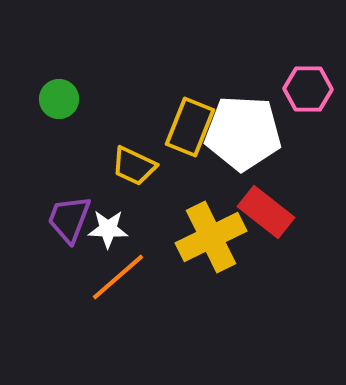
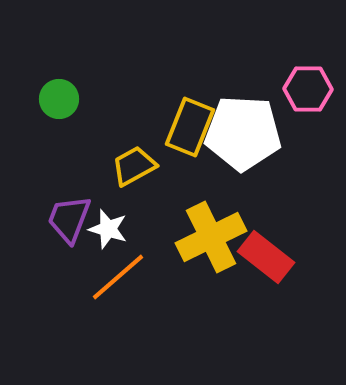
yellow trapezoid: rotated 126 degrees clockwise
red rectangle: moved 45 px down
white star: rotated 15 degrees clockwise
